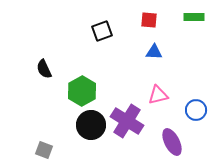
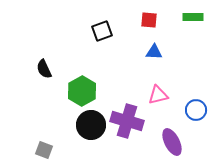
green rectangle: moved 1 px left
purple cross: rotated 16 degrees counterclockwise
